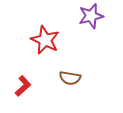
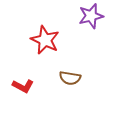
red L-shape: rotated 70 degrees clockwise
